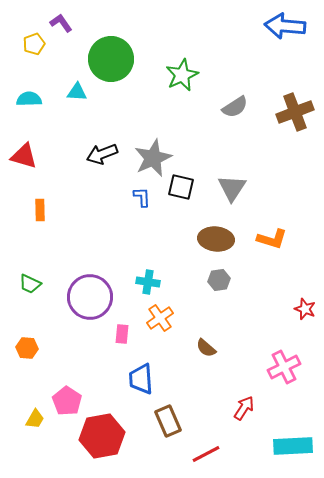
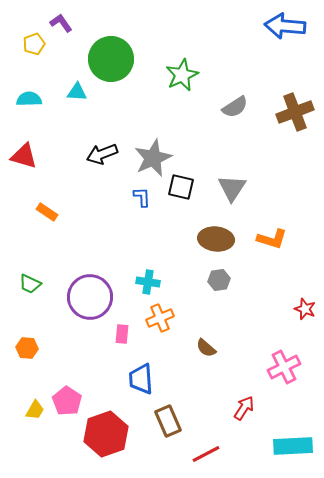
orange rectangle: moved 7 px right, 2 px down; rotated 55 degrees counterclockwise
orange cross: rotated 12 degrees clockwise
yellow trapezoid: moved 9 px up
red hexagon: moved 4 px right, 2 px up; rotated 9 degrees counterclockwise
